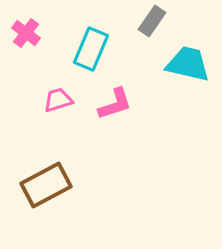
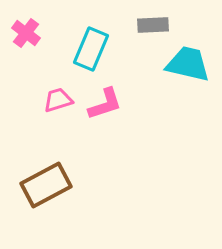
gray rectangle: moved 1 px right, 4 px down; rotated 52 degrees clockwise
pink L-shape: moved 10 px left
